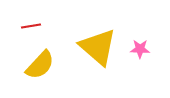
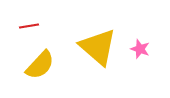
red line: moved 2 px left
pink star: rotated 18 degrees clockwise
